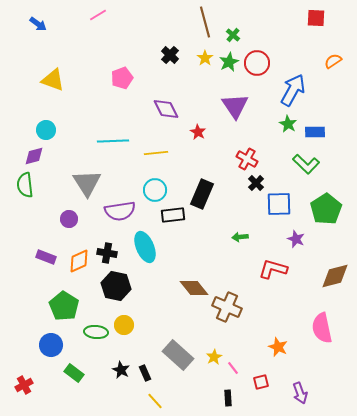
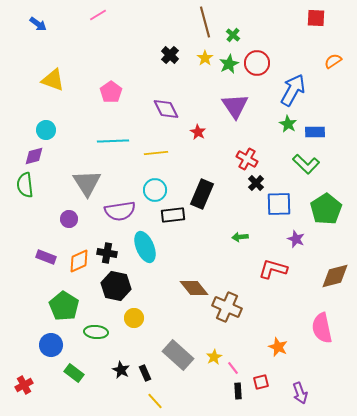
green star at (229, 62): moved 2 px down
pink pentagon at (122, 78): moved 11 px left, 14 px down; rotated 15 degrees counterclockwise
yellow circle at (124, 325): moved 10 px right, 7 px up
black rectangle at (228, 398): moved 10 px right, 7 px up
